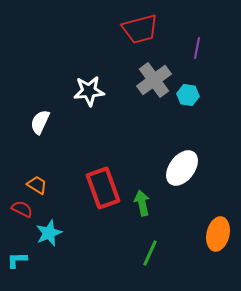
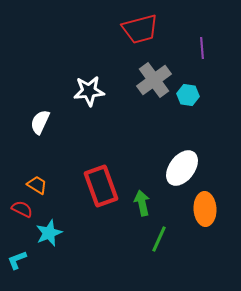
purple line: moved 5 px right; rotated 15 degrees counterclockwise
red rectangle: moved 2 px left, 2 px up
orange ellipse: moved 13 px left, 25 px up; rotated 16 degrees counterclockwise
green line: moved 9 px right, 14 px up
cyan L-shape: rotated 20 degrees counterclockwise
